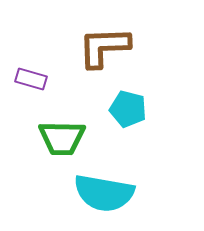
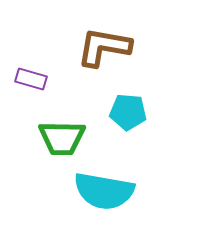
brown L-shape: rotated 12 degrees clockwise
cyan pentagon: moved 3 px down; rotated 9 degrees counterclockwise
cyan semicircle: moved 2 px up
